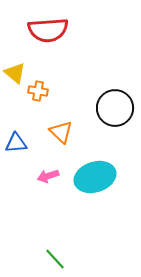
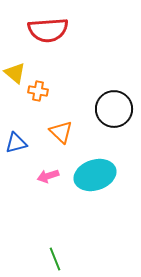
black circle: moved 1 px left, 1 px down
blue triangle: rotated 10 degrees counterclockwise
cyan ellipse: moved 2 px up
green line: rotated 20 degrees clockwise
